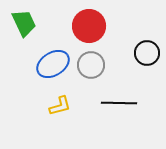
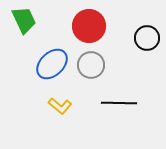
green trapezoid: moved 3 px up
black circle: moved 15 px up
blue ellipse: moved 1 px left; rotated 12 degrees counterclockwise
yellow L-shape: rotated 55 degrees clockwise
